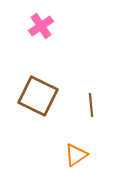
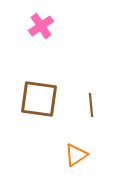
brown square: moved 1 px right, 3 px down; rotated 18 degrees counterclockwise
